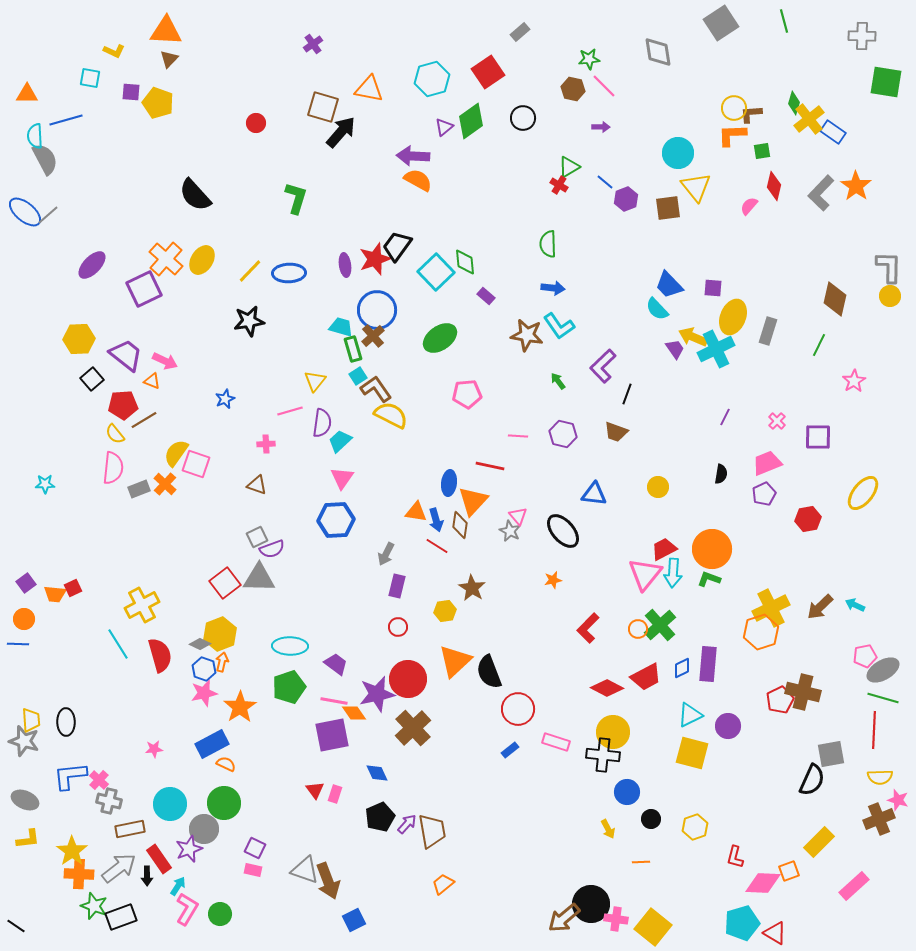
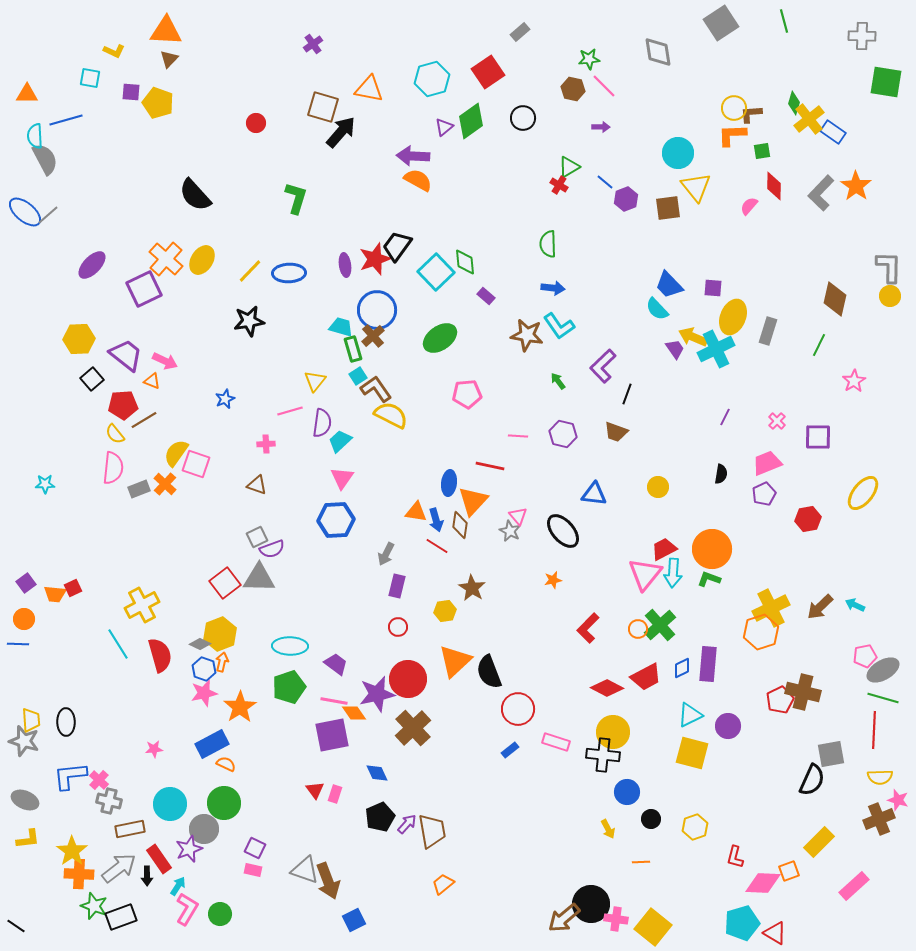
red diamond at (774, 186): rotated 12 degrees counterclockwise
